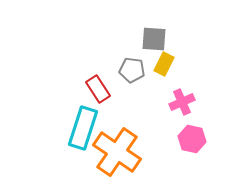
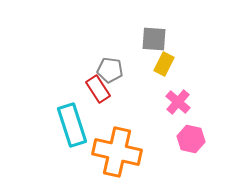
gray pentagon: moved 22 px left
pink cross: moved 4 px left; rotated 25 degrees counterclockwise
cyan rectangle: moved 11 px left, 3 px up; rotated 36 degrees counterclockwise
pink hexagon: moved 1 px left
orange cross: rotated 21 degrees counterclockwise
